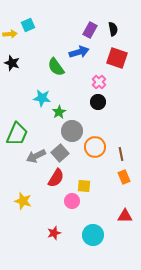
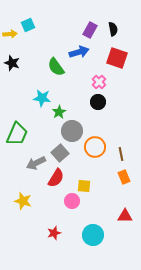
gray arrow: moved 7 px down
